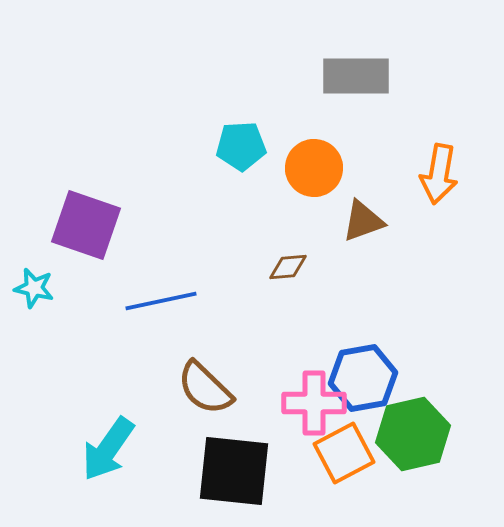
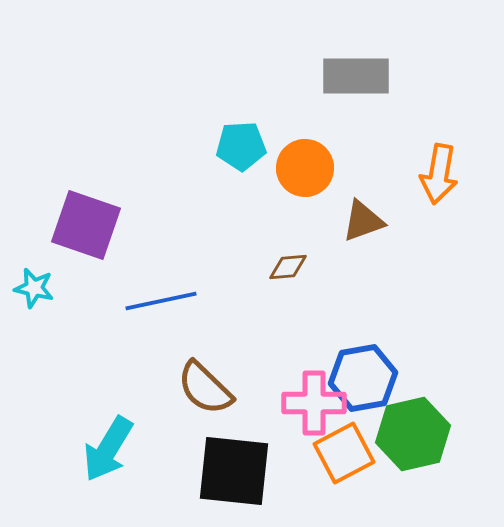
orange circle: moved 9 px left
cyan arrow: rotated 4 degrees counterclockwise
